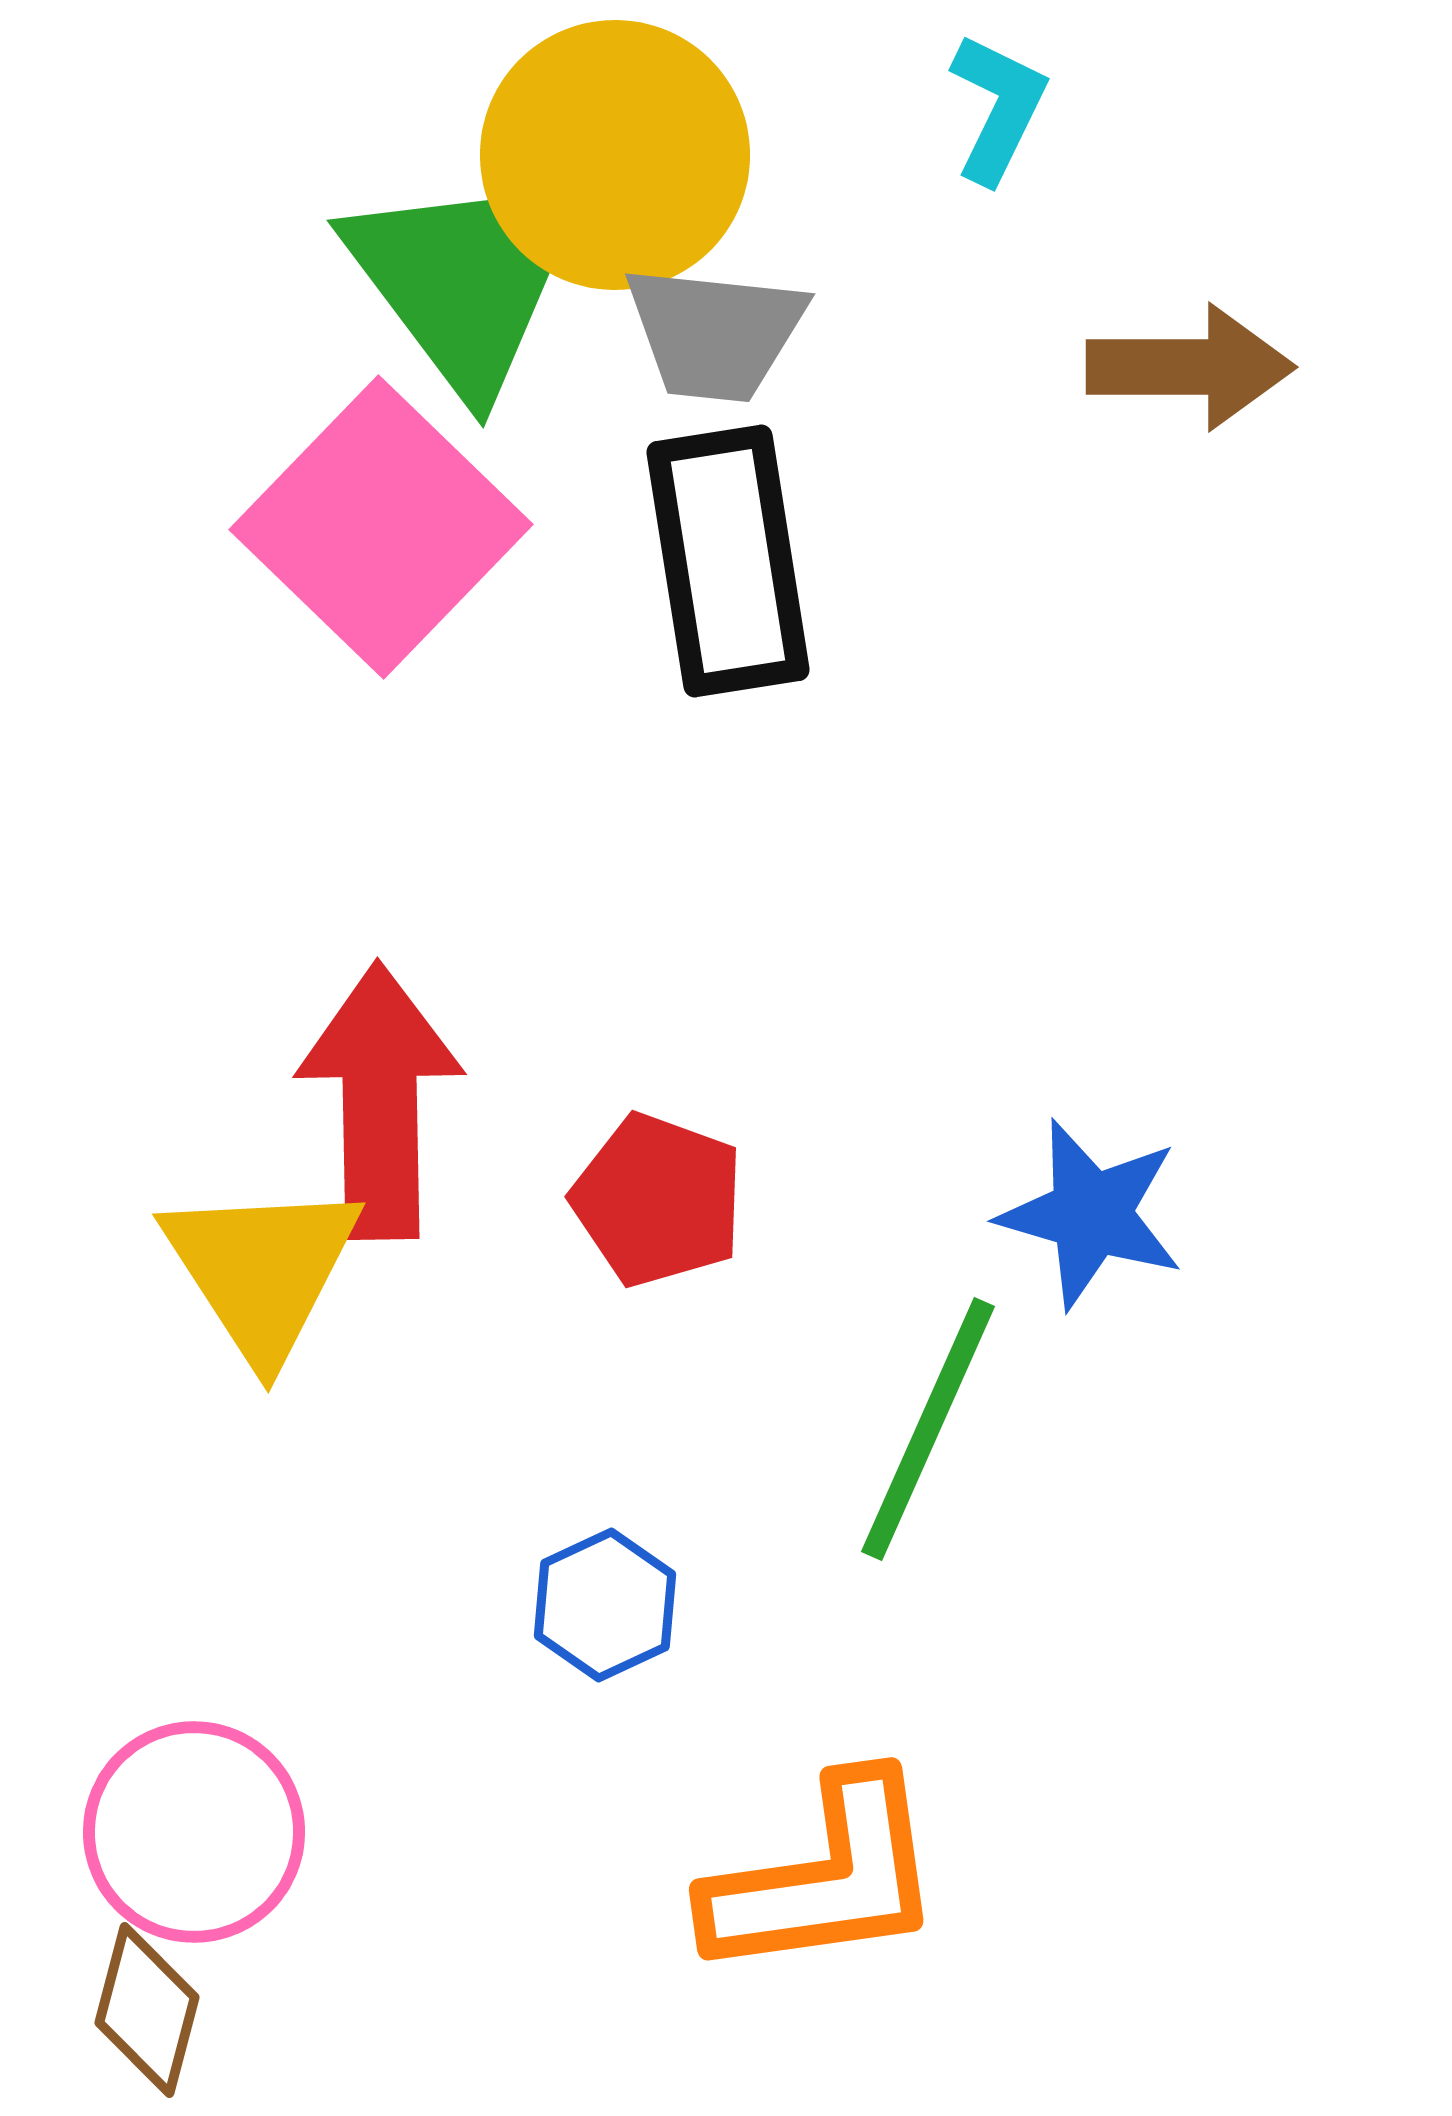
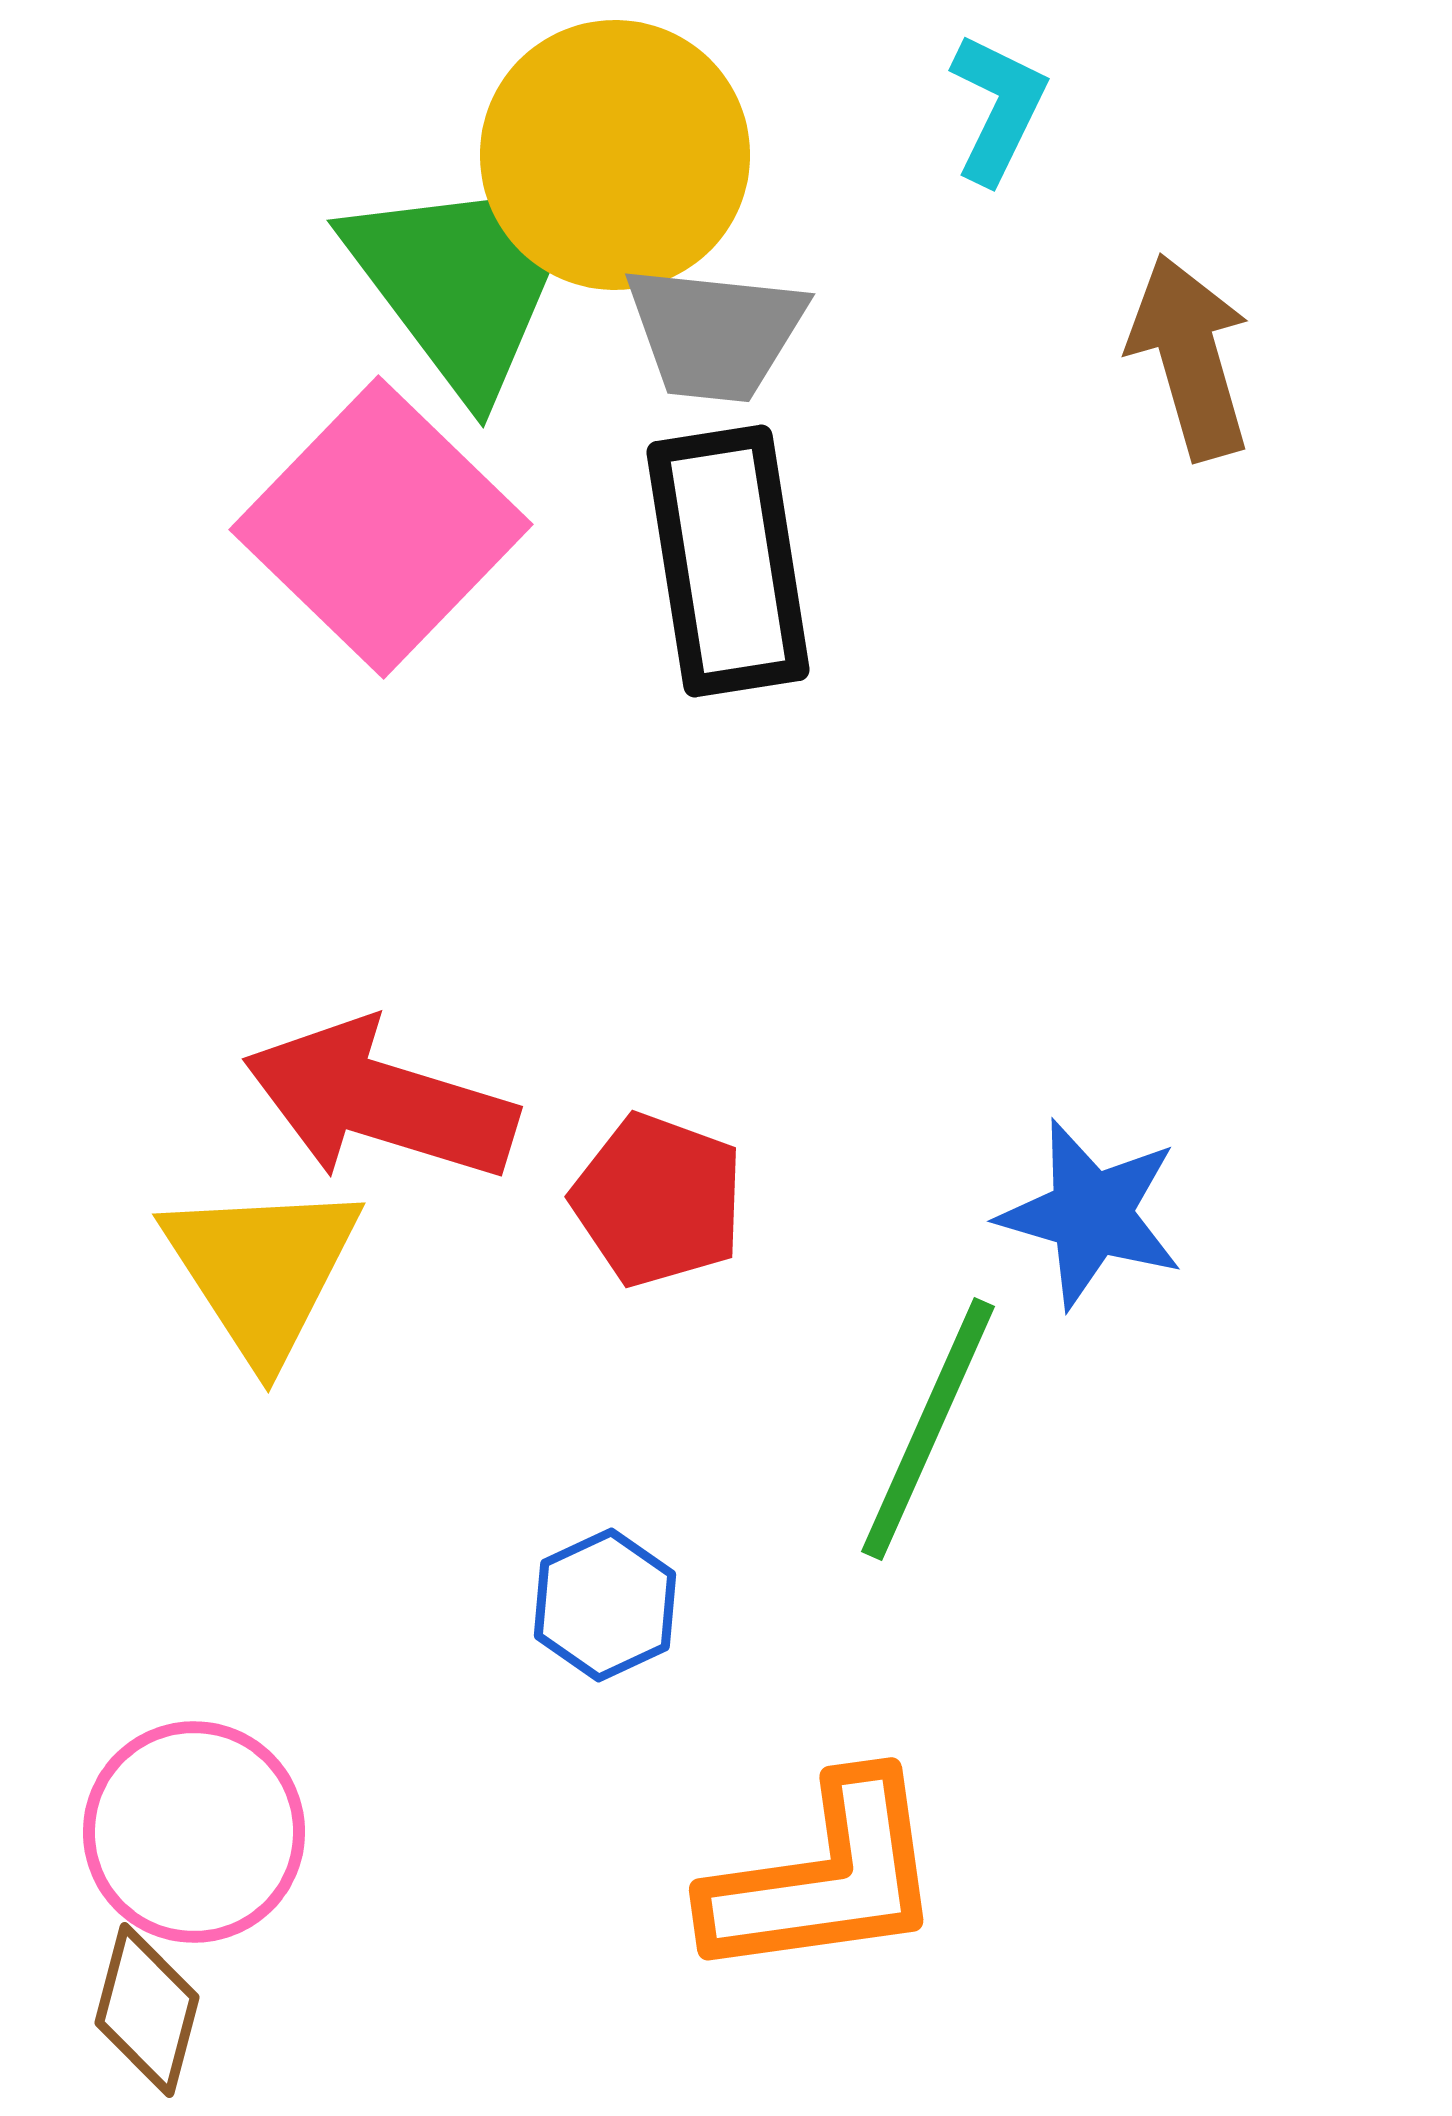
brown arrow: moved 10 px up; rotated 106 degrees counterclockwise
red arrow: rotated 72 degrees counterclockwise
